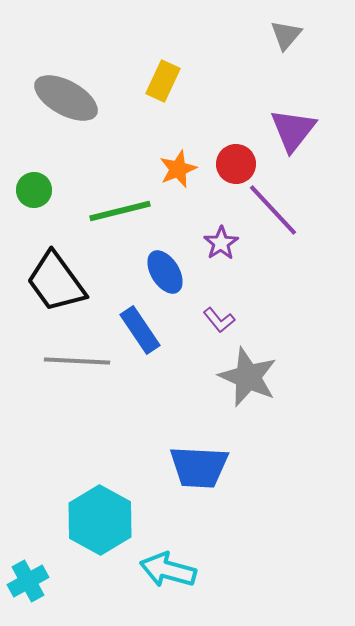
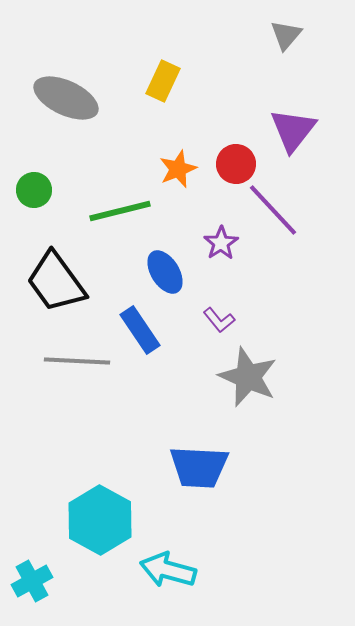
gray ellipse: rotated 4 degrees counterclockwise
cyan cross: moved 4 px right
